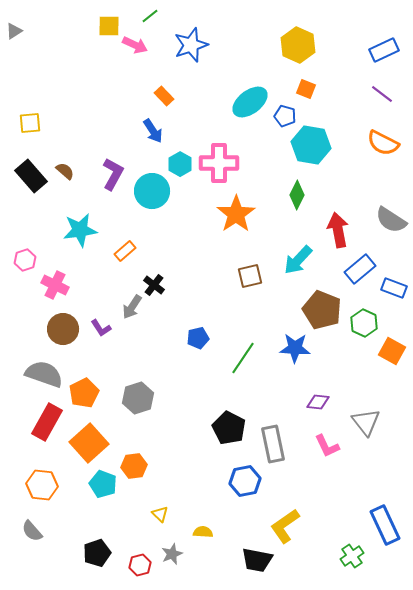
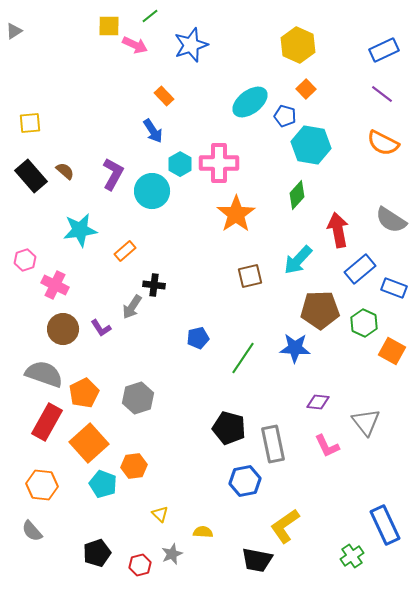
orange square at (306, 89): rotated 24 degrees clockwise
green diamond at (297, 195): rotated 16 degrees clockwise
black cross at (154, 285): rotated 30 degrees counterclockwise
brown pentagon at (322, 310): moved 2 px left; rotated 24 degrees counterclockwise
black pentagon at (229, 428): rotated 12 degrees counterclockwise
